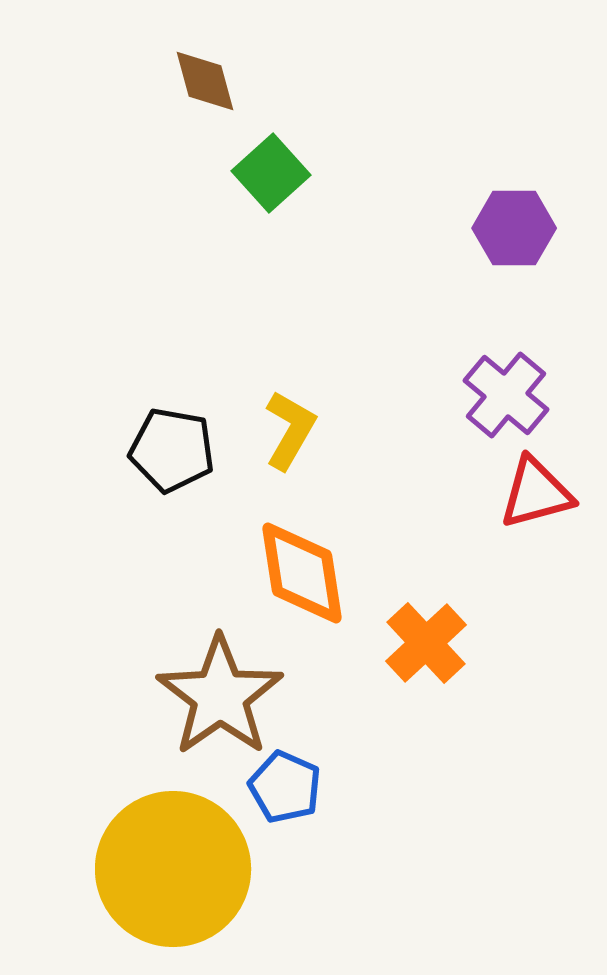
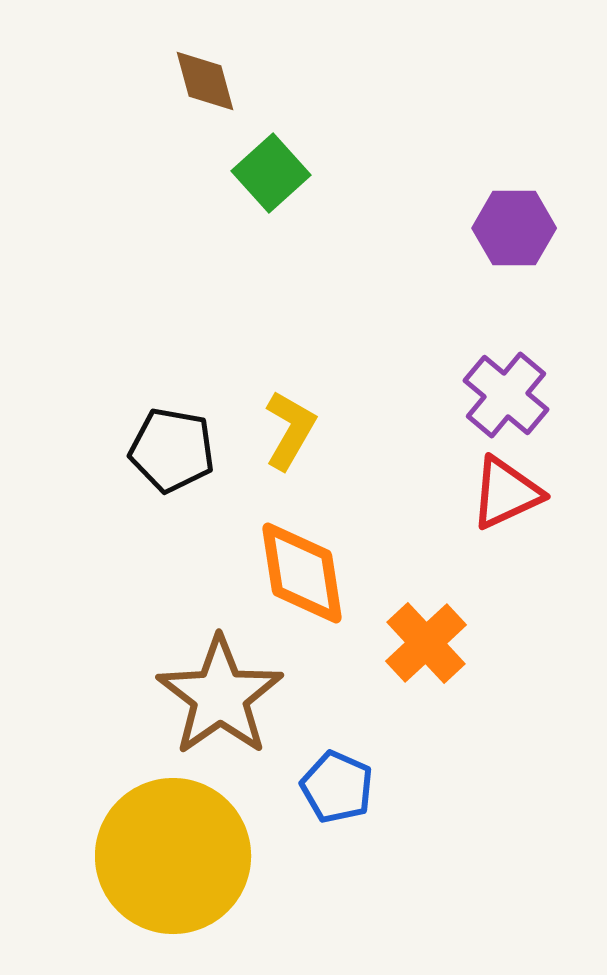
red triangle: moved 30 px left; rotated 10 degrees counterclockwise
blue pentagon: moved 52 px right
yellow circle: moved 13 px up
